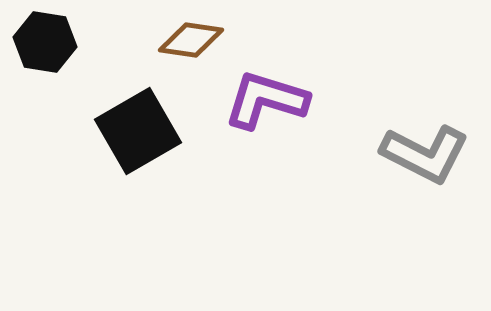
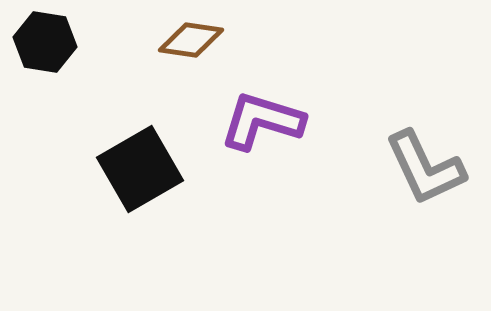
purple L-shape: moved 4 px left, 21 px down
black square: moved 2 px right, 38 px down
gray L-shape: moved 14 px down; rotated 38 degrees clockwise
